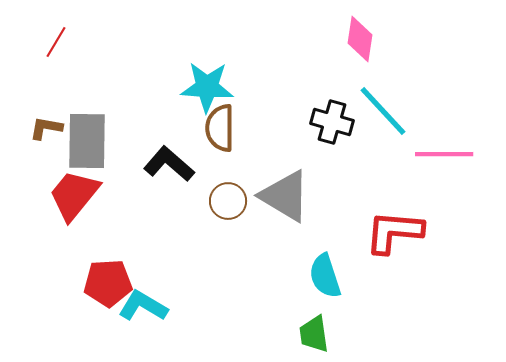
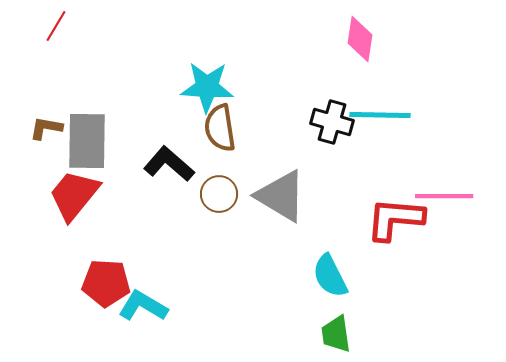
red line: moved 16 px up
cyan line: moved 3 px left, 4 px down; rotated 46 degrees counterclockwise
brown semicircle: rotated 9 degrees counterclockwise
pink line: moved 42 px down
gray triangle: moved 4 px left
brown circle: moved 9 px left, 7 px up
red L-shape: moved 1 px right, 13 px up
cyan semicircle: moved 5 px right; rotated 9 degrees counterclockwise
red pentagon: moved 2 px left; rotated 6 degrees clockwise
green trapezoid: moved 22 px right
